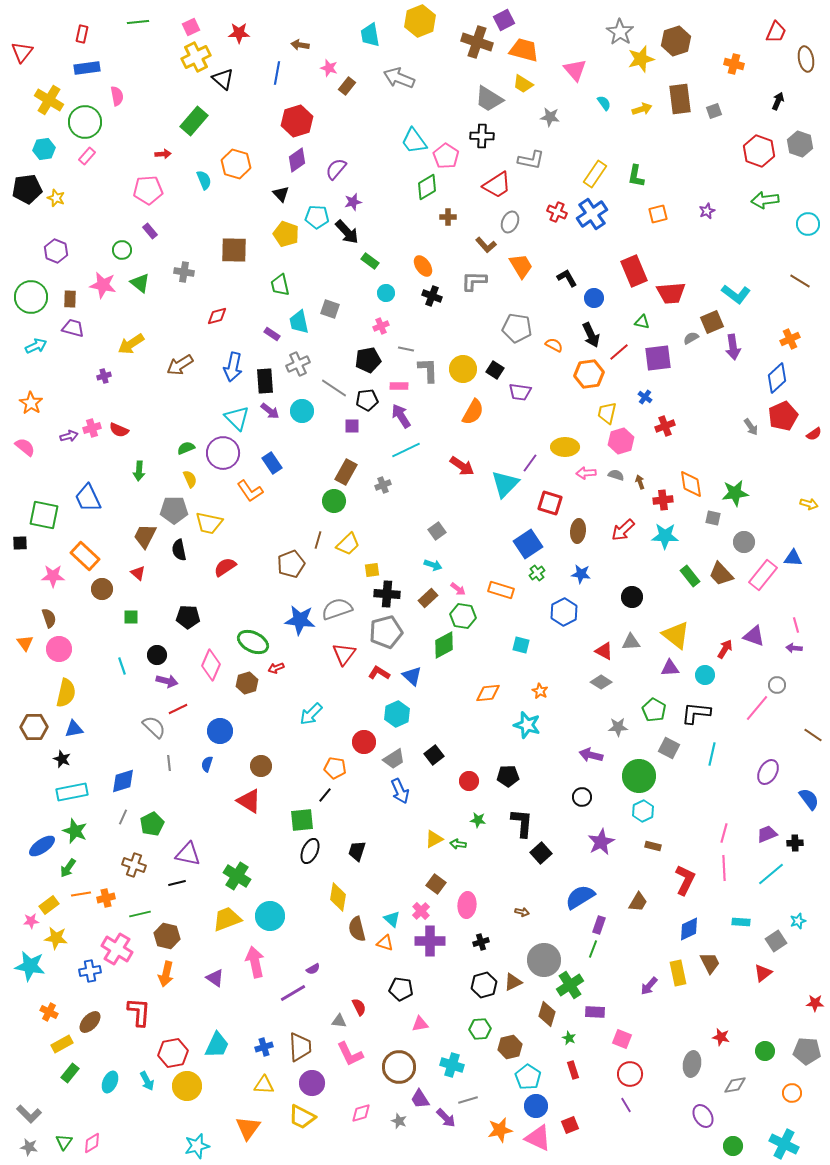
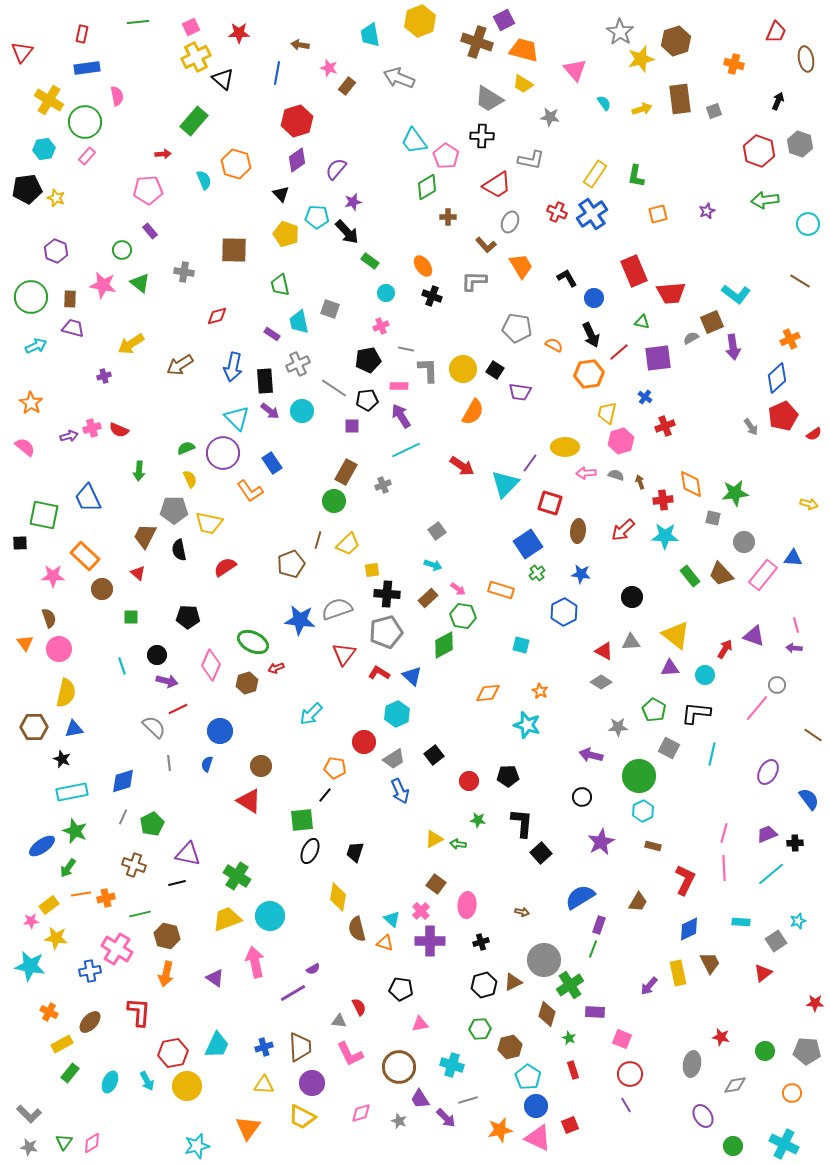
black trapezoid at (357, 851): moved 2 px left, 1 px down
